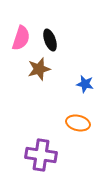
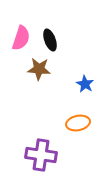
brown star: rotated 20 degrees clockwise
blue star: rotated 18 degrees clockwise
orange ellipse: rotated 25 degrees counterclockwise
